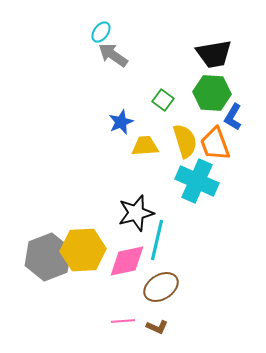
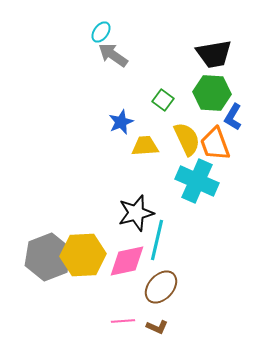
yellow semicircle: moved 2 px right, 2 px up; rotated 8 degrees counterclockwise
yellow hexagon: moved 5 px down
brown ellipse: rotated 16 degrees counterclockwise
